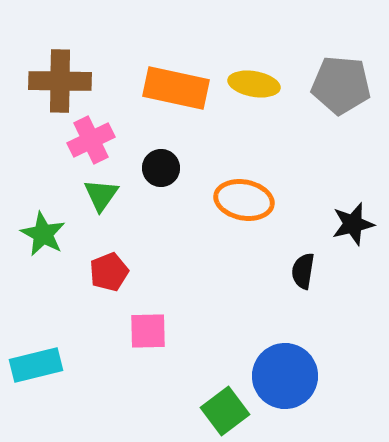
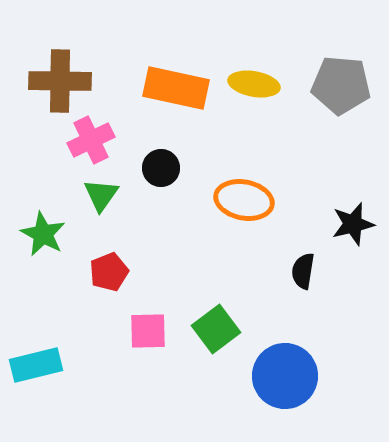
green square: moved 9 px left, 82 px up
